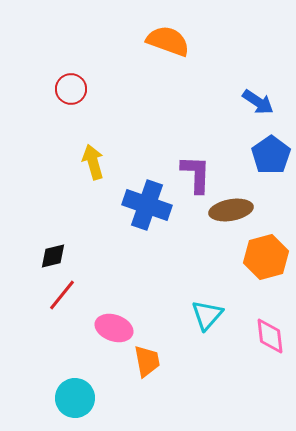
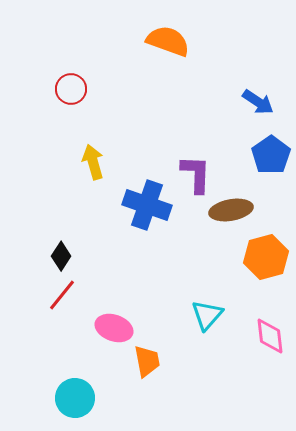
black diamond: moved 8 px right; rotated 44 degrees counterclockwise
